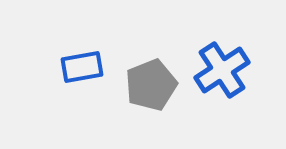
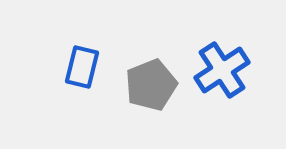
blue rectangle: rotated 66 degrees counterclockwise
